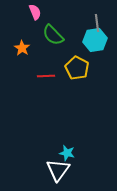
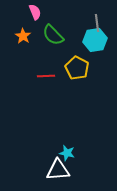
orange star: moved 1 px right, 12 px up
white triangle: rotated 50 degrees clockwise
